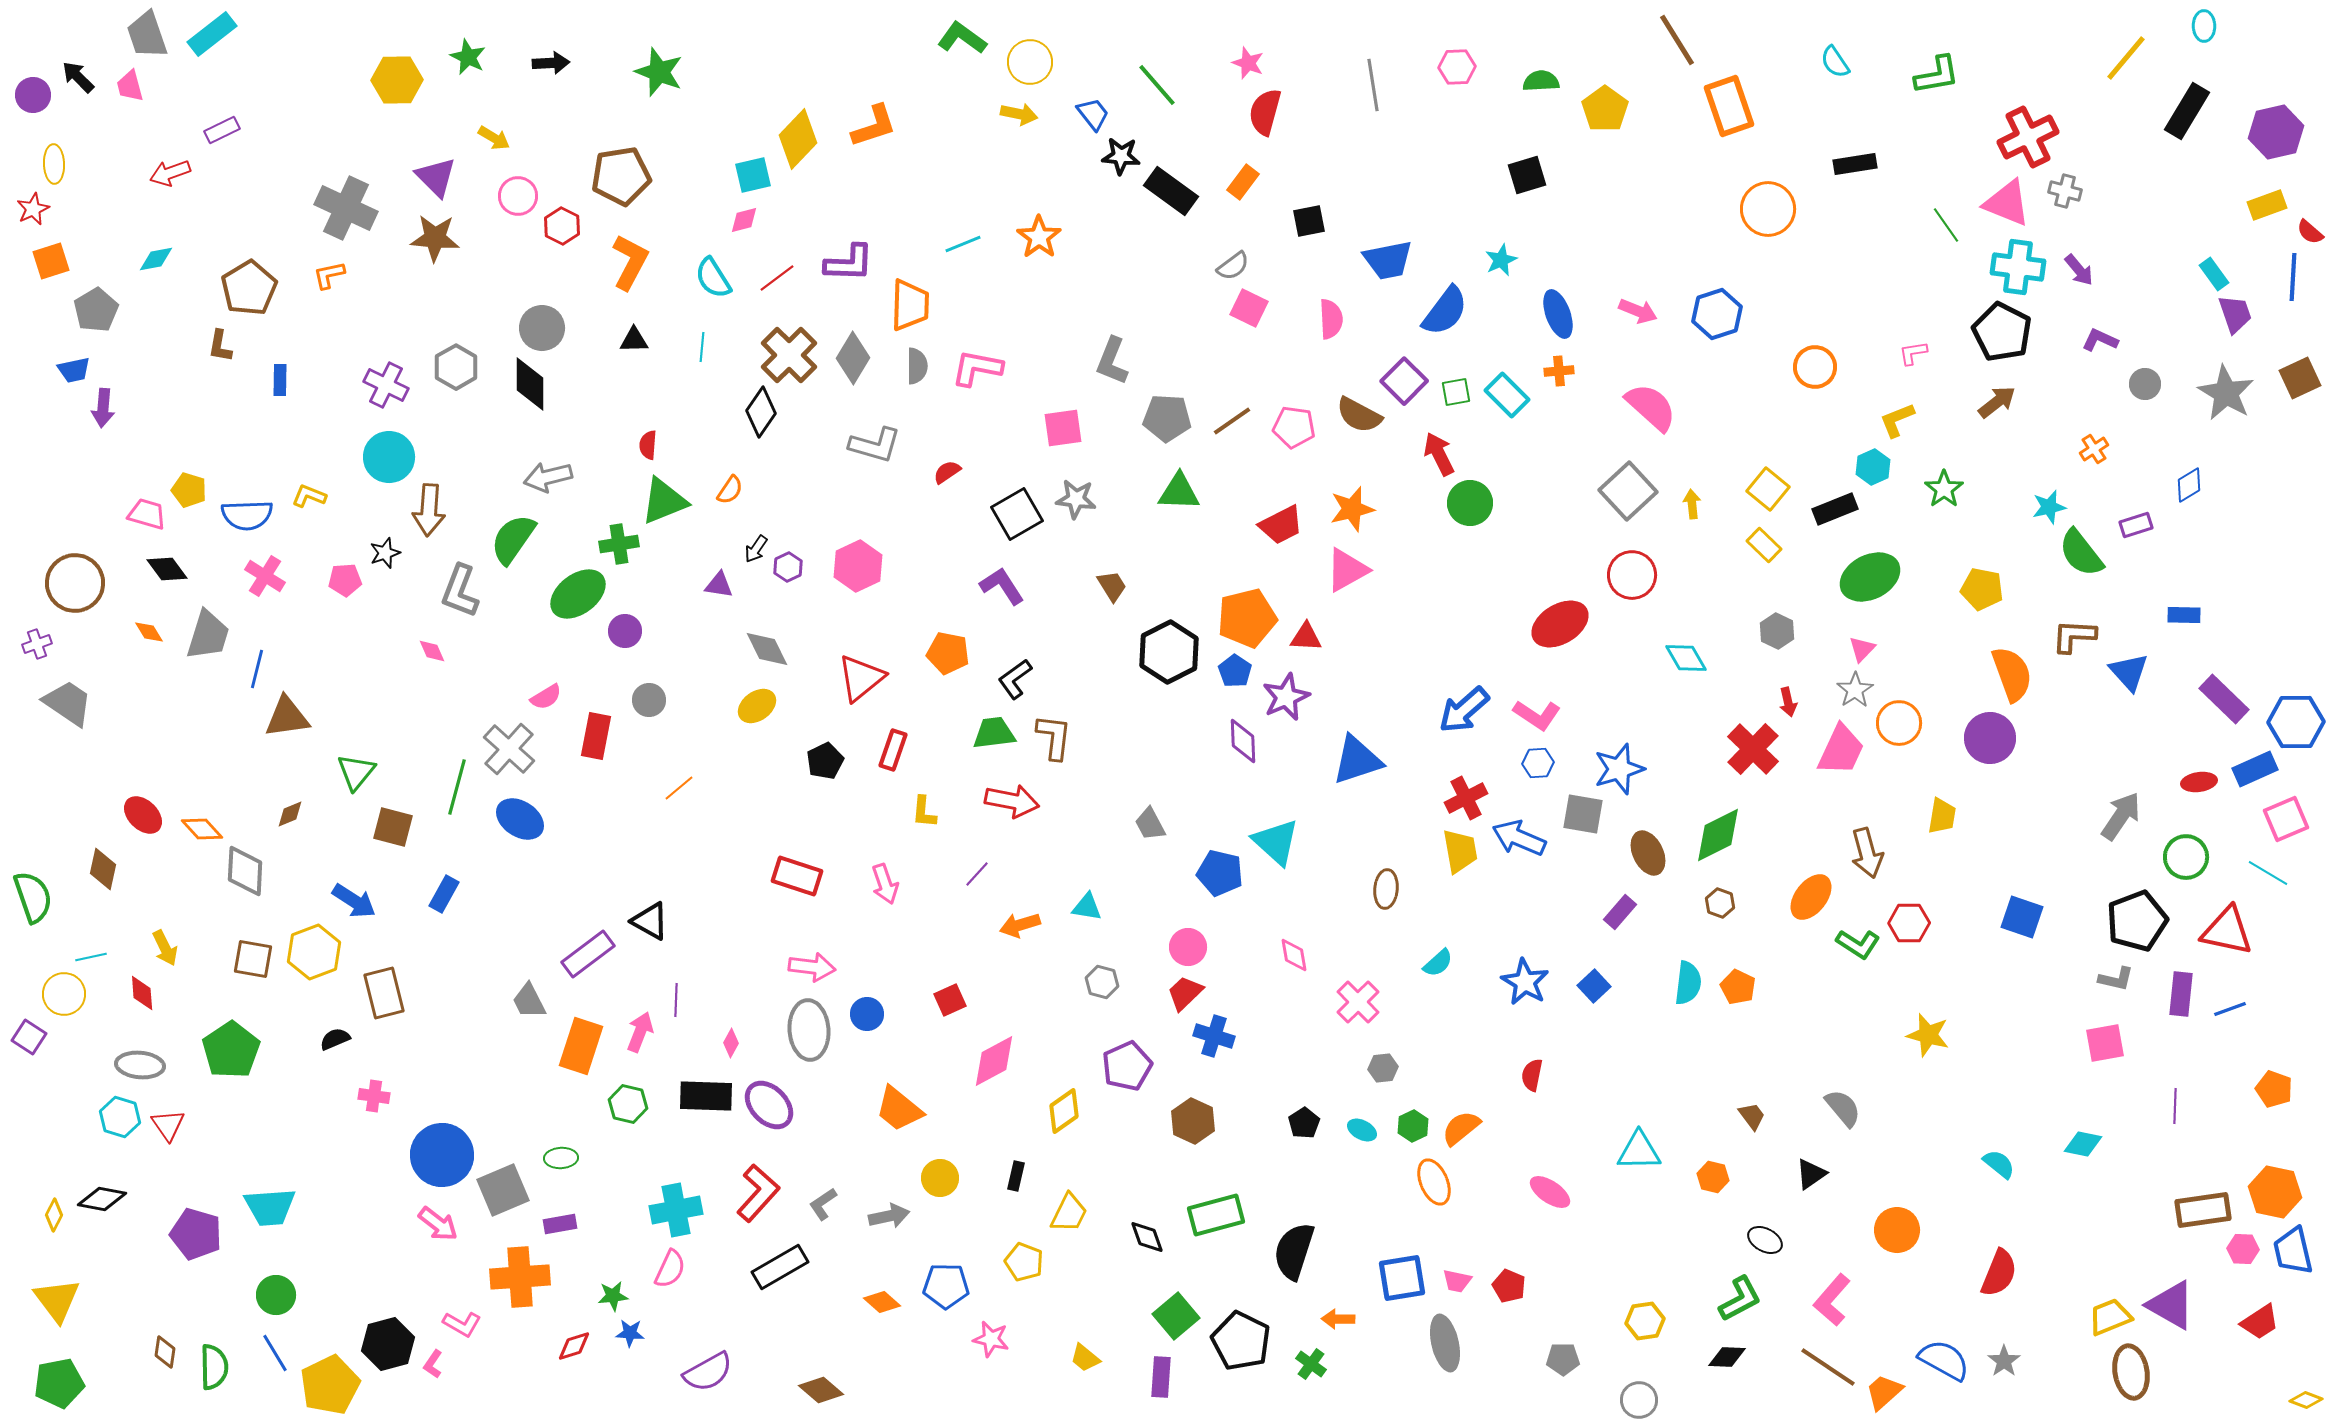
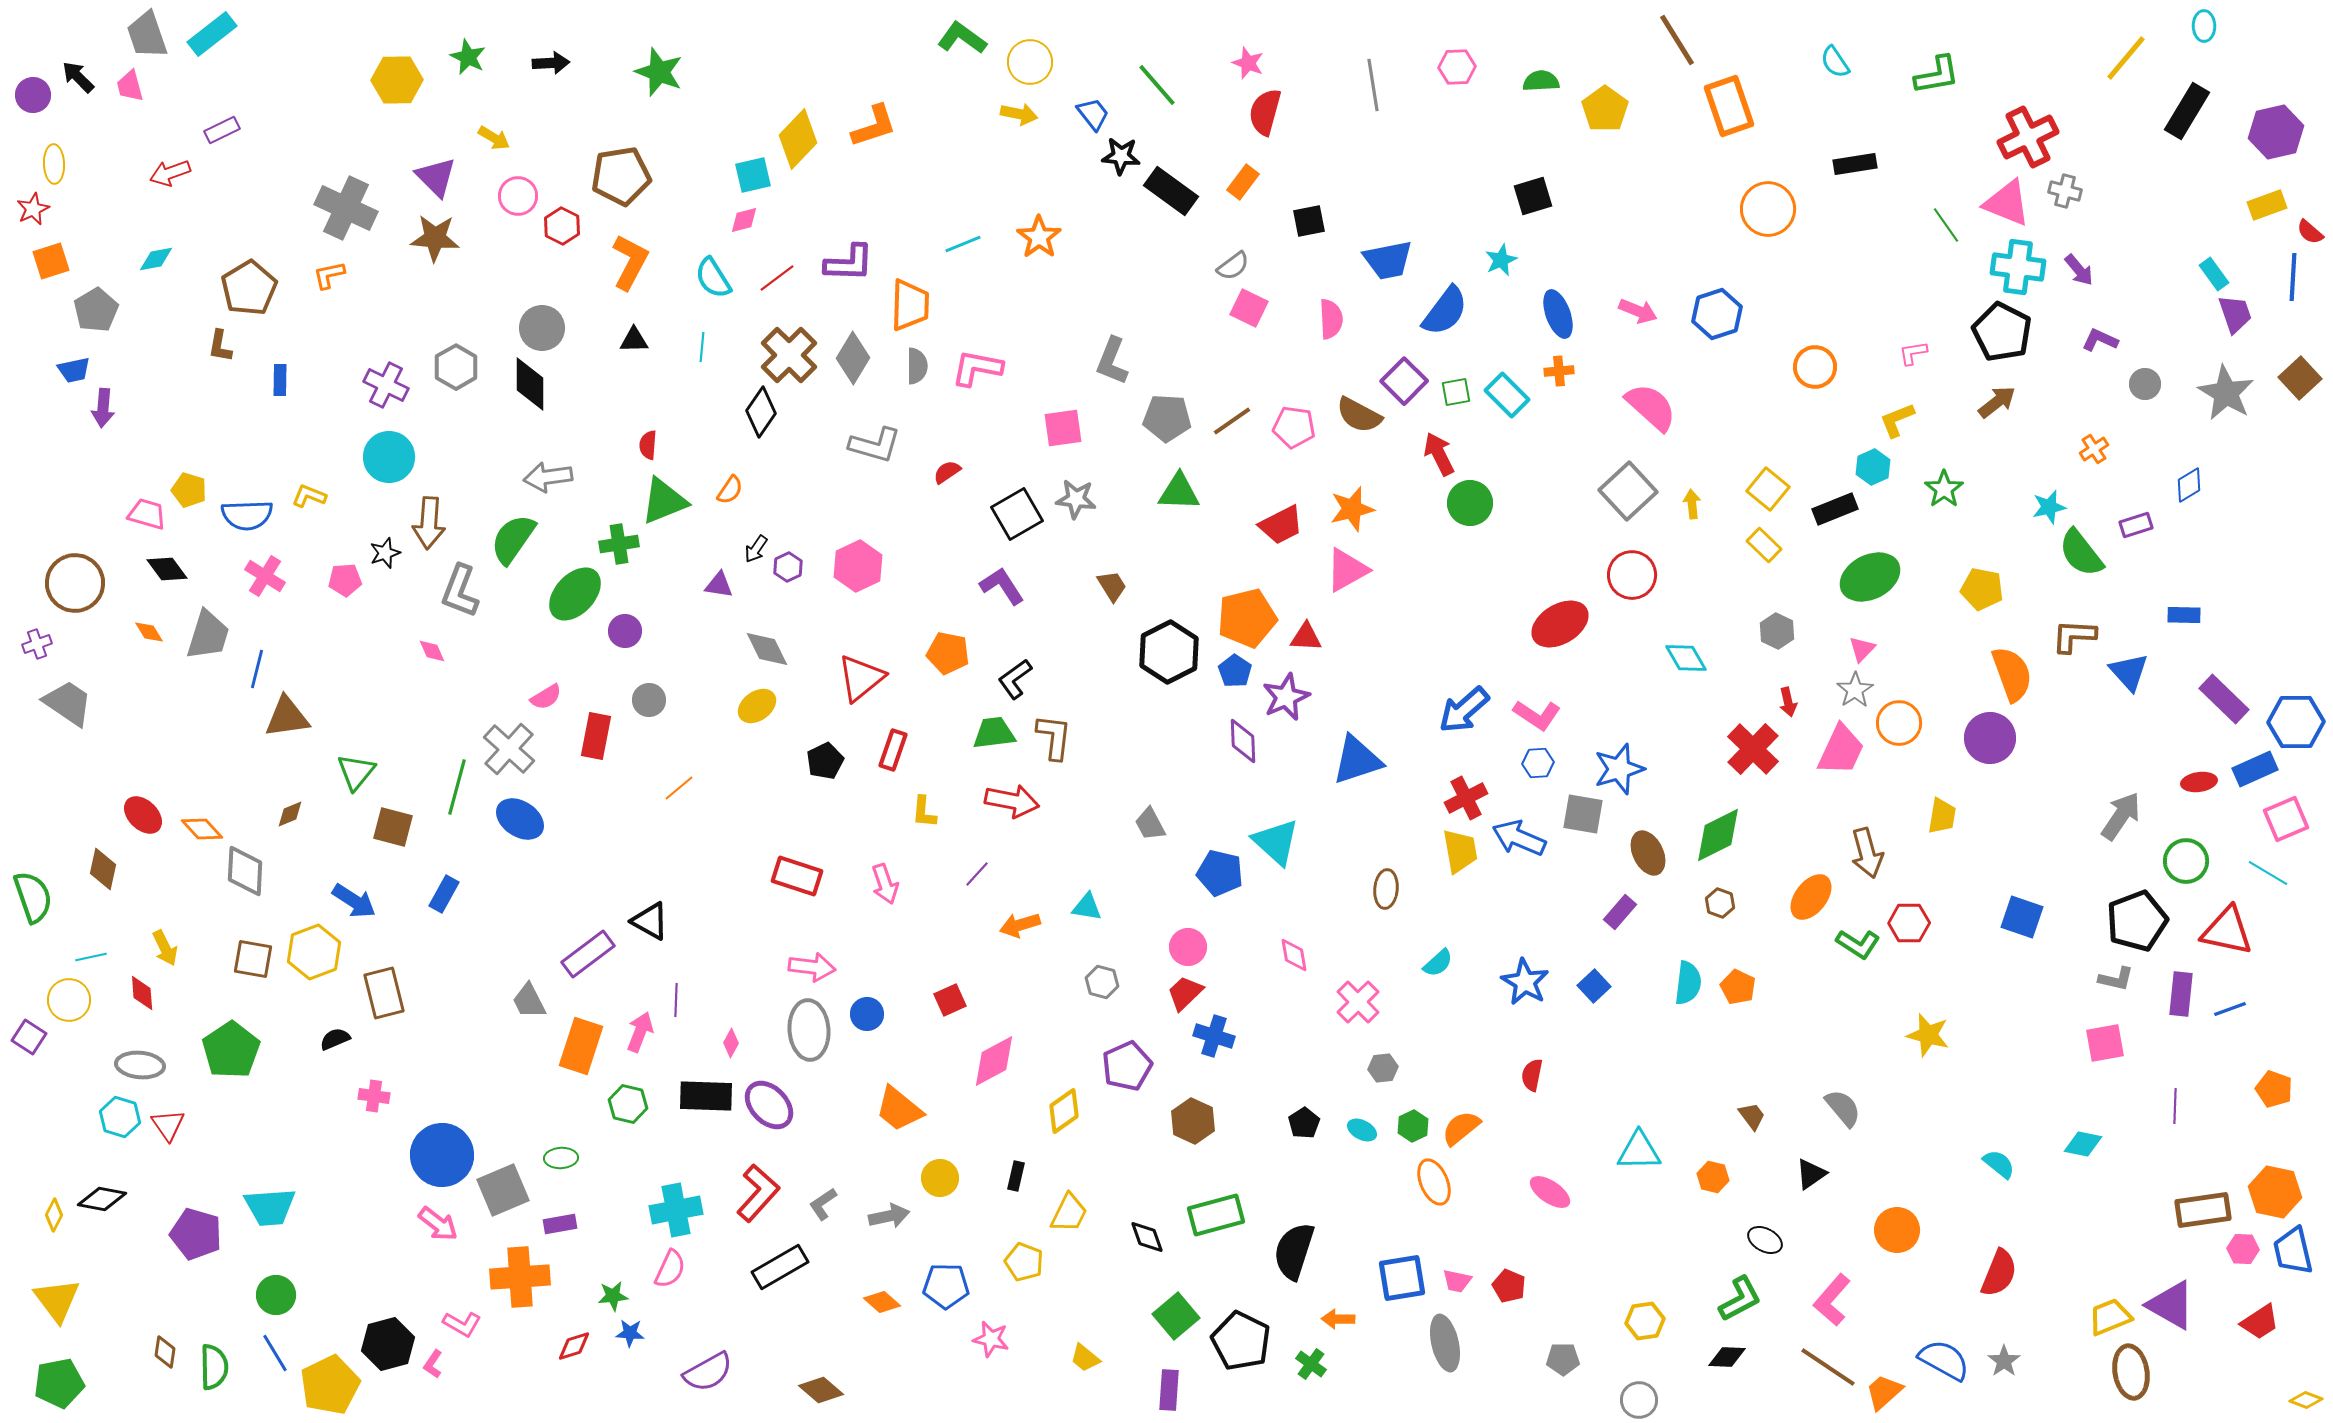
black square at (1527, 175): moved 6 px right, 21 px down
brown square at (2300, 378): rotated 18 degrees counterclockwise
gray arrow at (548, 477): rotated 6 degrees clockwise
brown arrow at (429, 510): moved 13 px down
green ellipse at (578, 594): moved 3 px left; rotated 10 degrees counterclockwise
green circle at (2186, 857): moved 4 px down
yellow circle at (64, 994): moved 5 px right, 6 px down
purple rectangle at (1161, 1377): moved 8 px right, 13 px down
